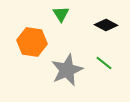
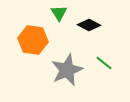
green triangle: moved 2 px left, 1 px up
black diamond: moved 17 px left
orange hexagon: moved 1 px right, 2 px up
